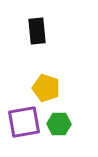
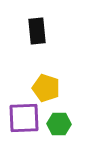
purple square: moved 4 px up; rotated 8 degrees clockwise
